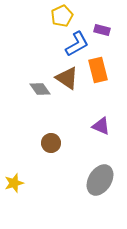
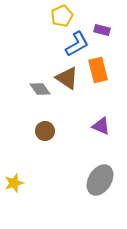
brown circle: moved 6 px left, 12 px up
